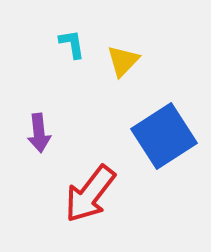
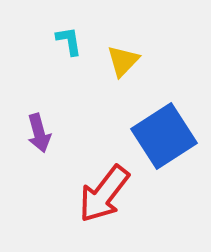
cyan L-shape: moved 3 px left, 3 px up
purple arrow: rotated 9 degrees counterclockwise
red arrow: moved 14 px right
